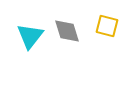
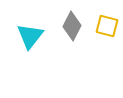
gray diamond: moved 5 px right, 5 px up; rotated 44 degrees clockwise
